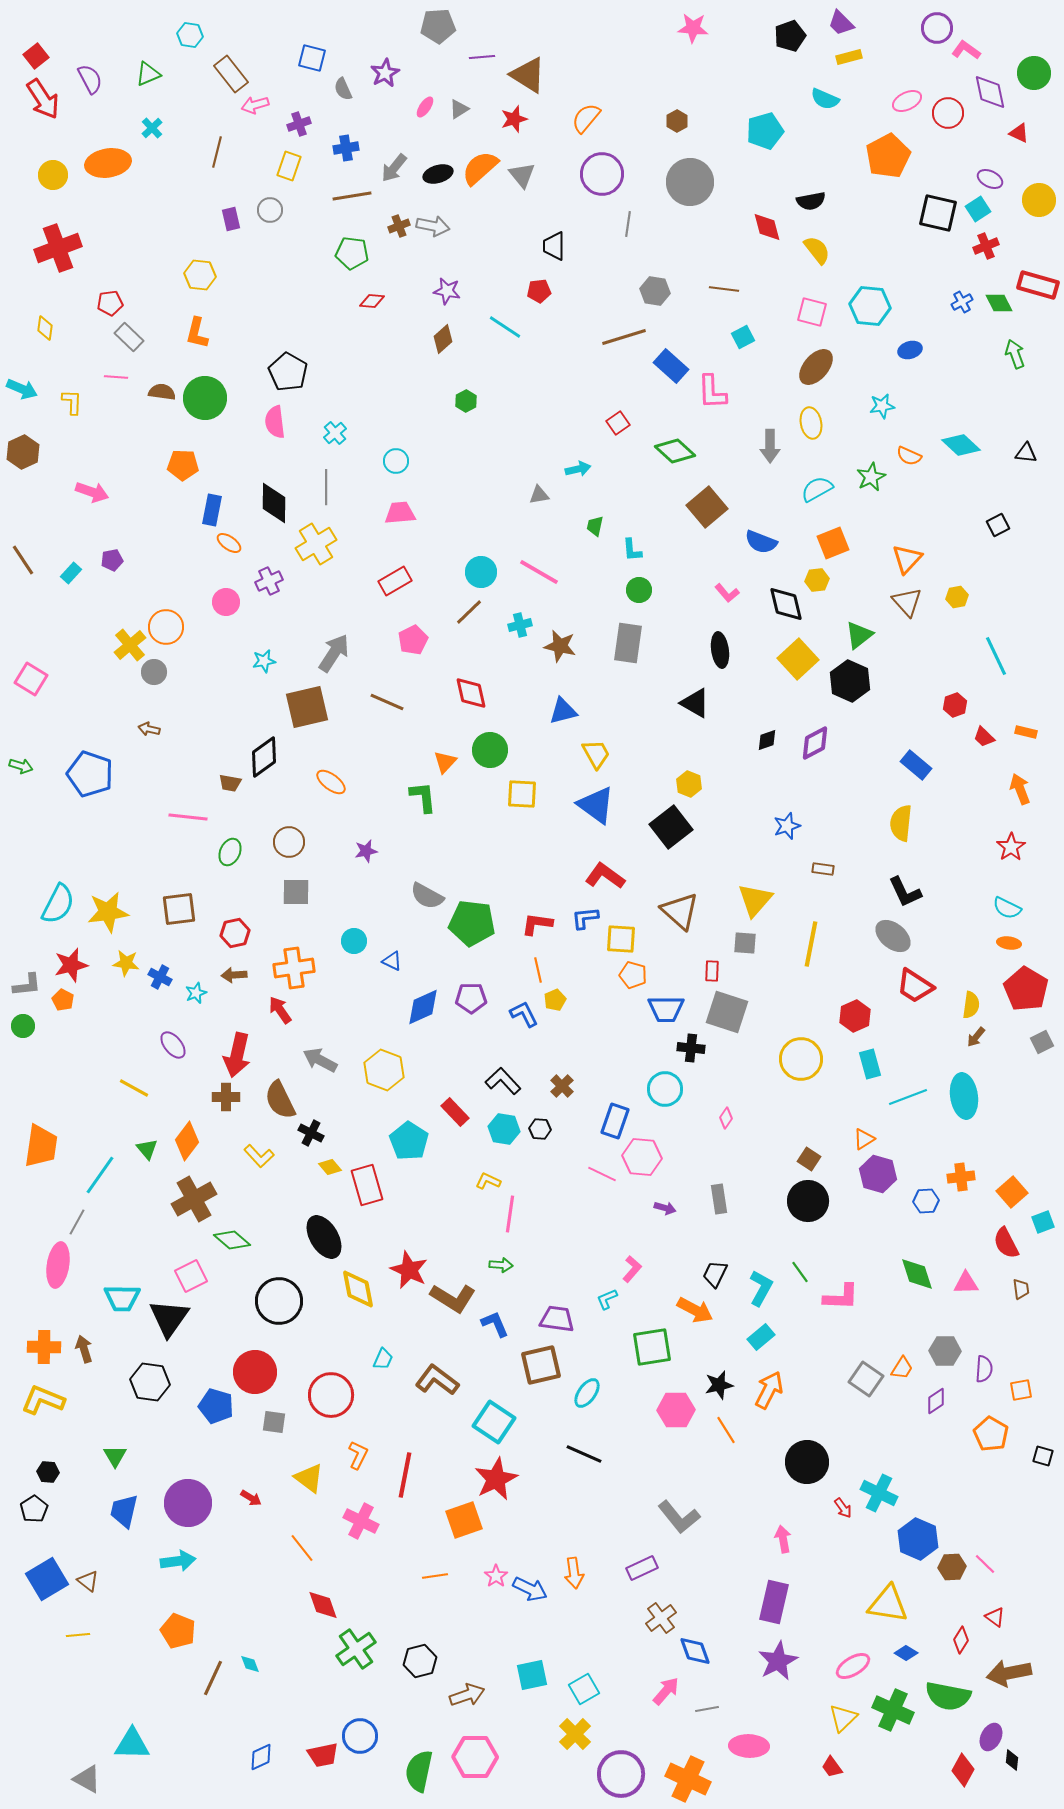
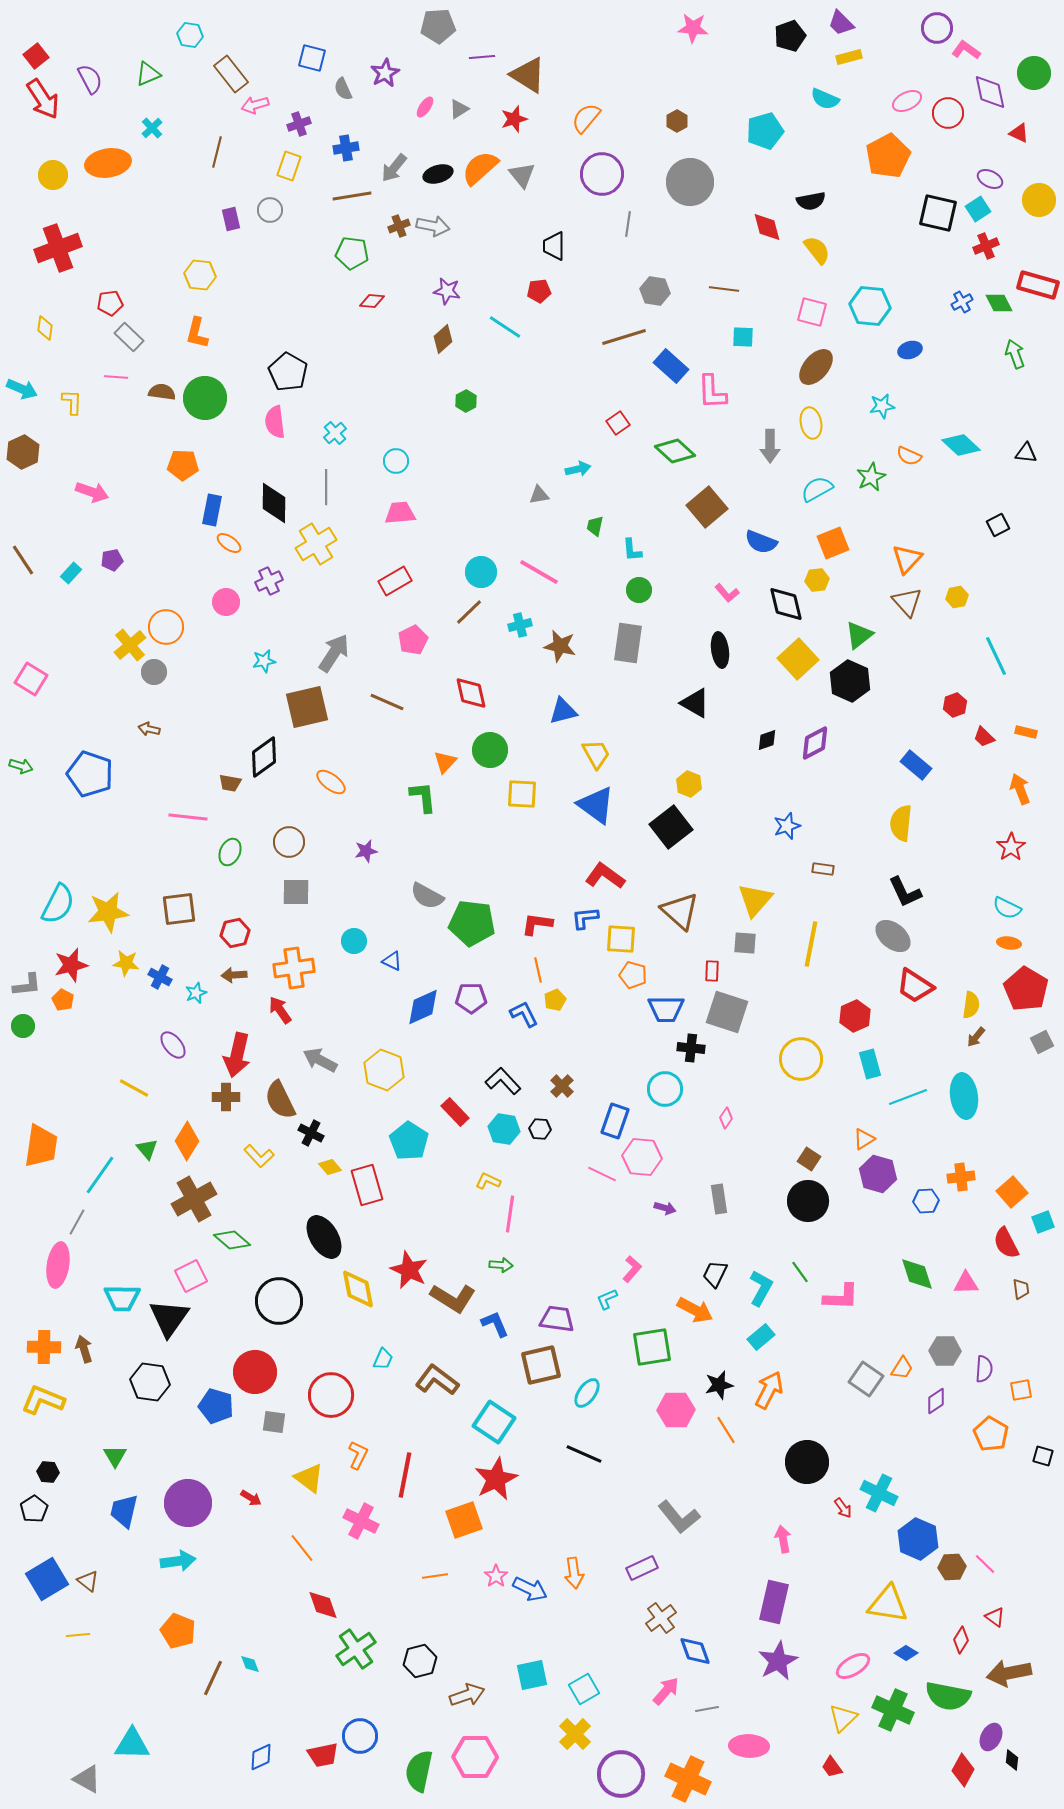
cyan square at (743, 337): rotated 30 degrees clockwise
orange diamond at (187, 1141): rotated 6 degrees counterclockwise
